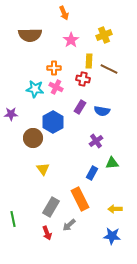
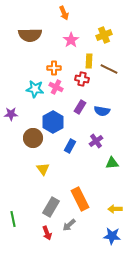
red cross: moved 1 px left
blue rectangle: moved 22 px left, 27 px up
